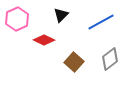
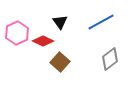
black triangle: moved 1 px left, 7 px down; rotated 21 degrees counterclockwise
pink hexagon: moved 14 px down
red diamond: moved 1 px left, 1 px down
brown square: moved 14 px left
